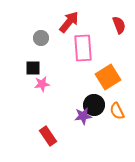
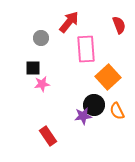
pink rectangle: moved 3 px right, 1 px down
orange square: rotated 10 degrees counterclockwise
